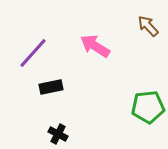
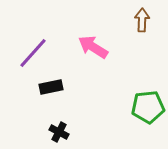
brown arrow: moved 6 px left, 6 px up; rotated 45 degrees clockwise
pink arrow: moved 2 px left, 1 px down
black cross: moved 1 px right, 2 px up
